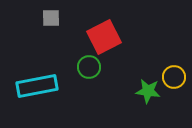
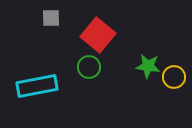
red square: moved 6 px left, 2 px up; rotated 24 degrees counterclockwise
green star: moved 25 px up
